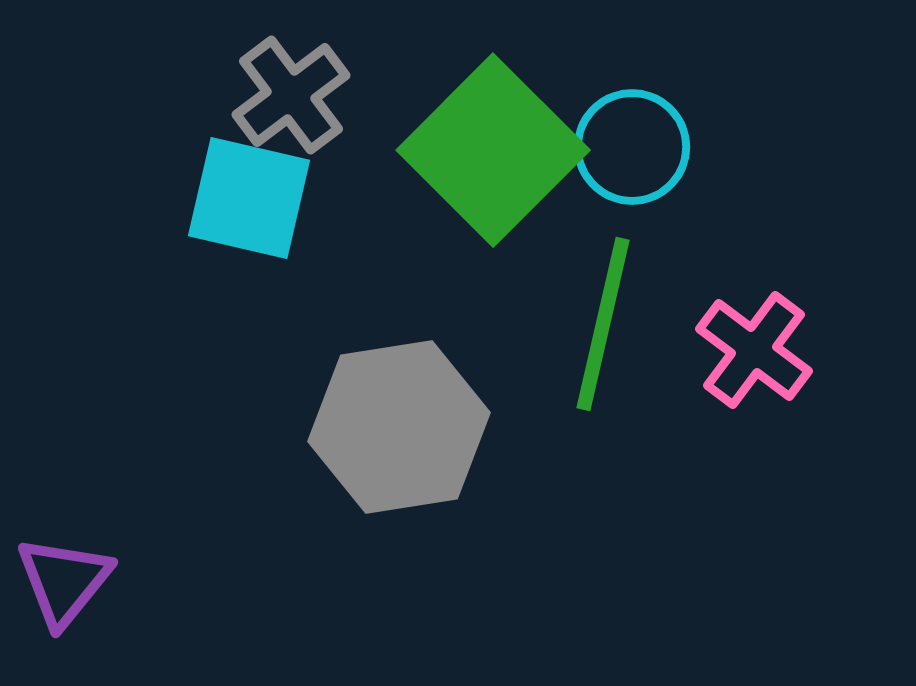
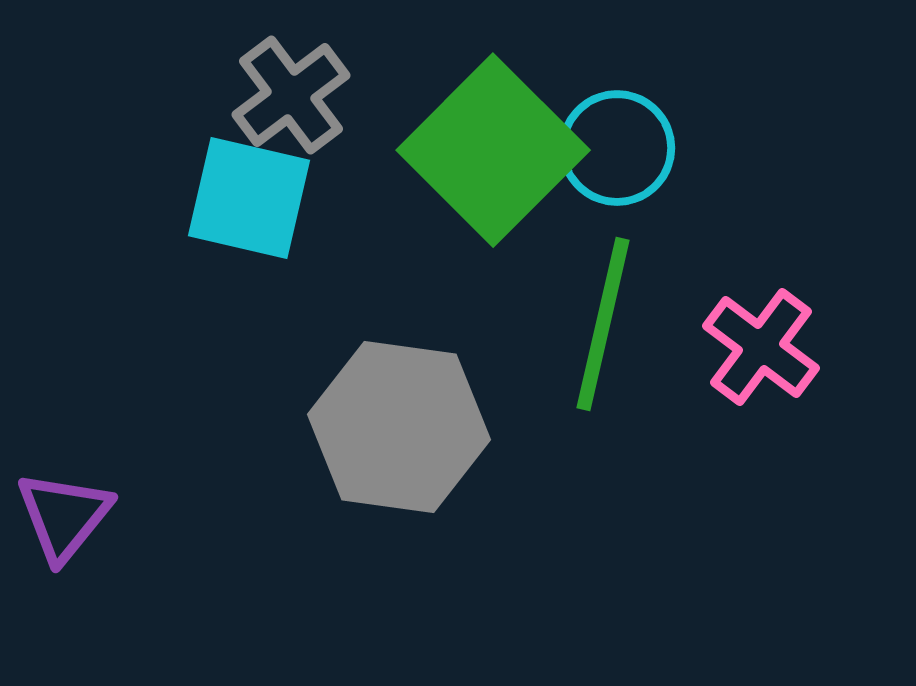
cyan circle: moved 15 px left, 1 px down
pink cross: moved 7 px right, 3 px up
gray hexagon: rotated 17 degrees clockwise
purple triangle: moved 65 px up
